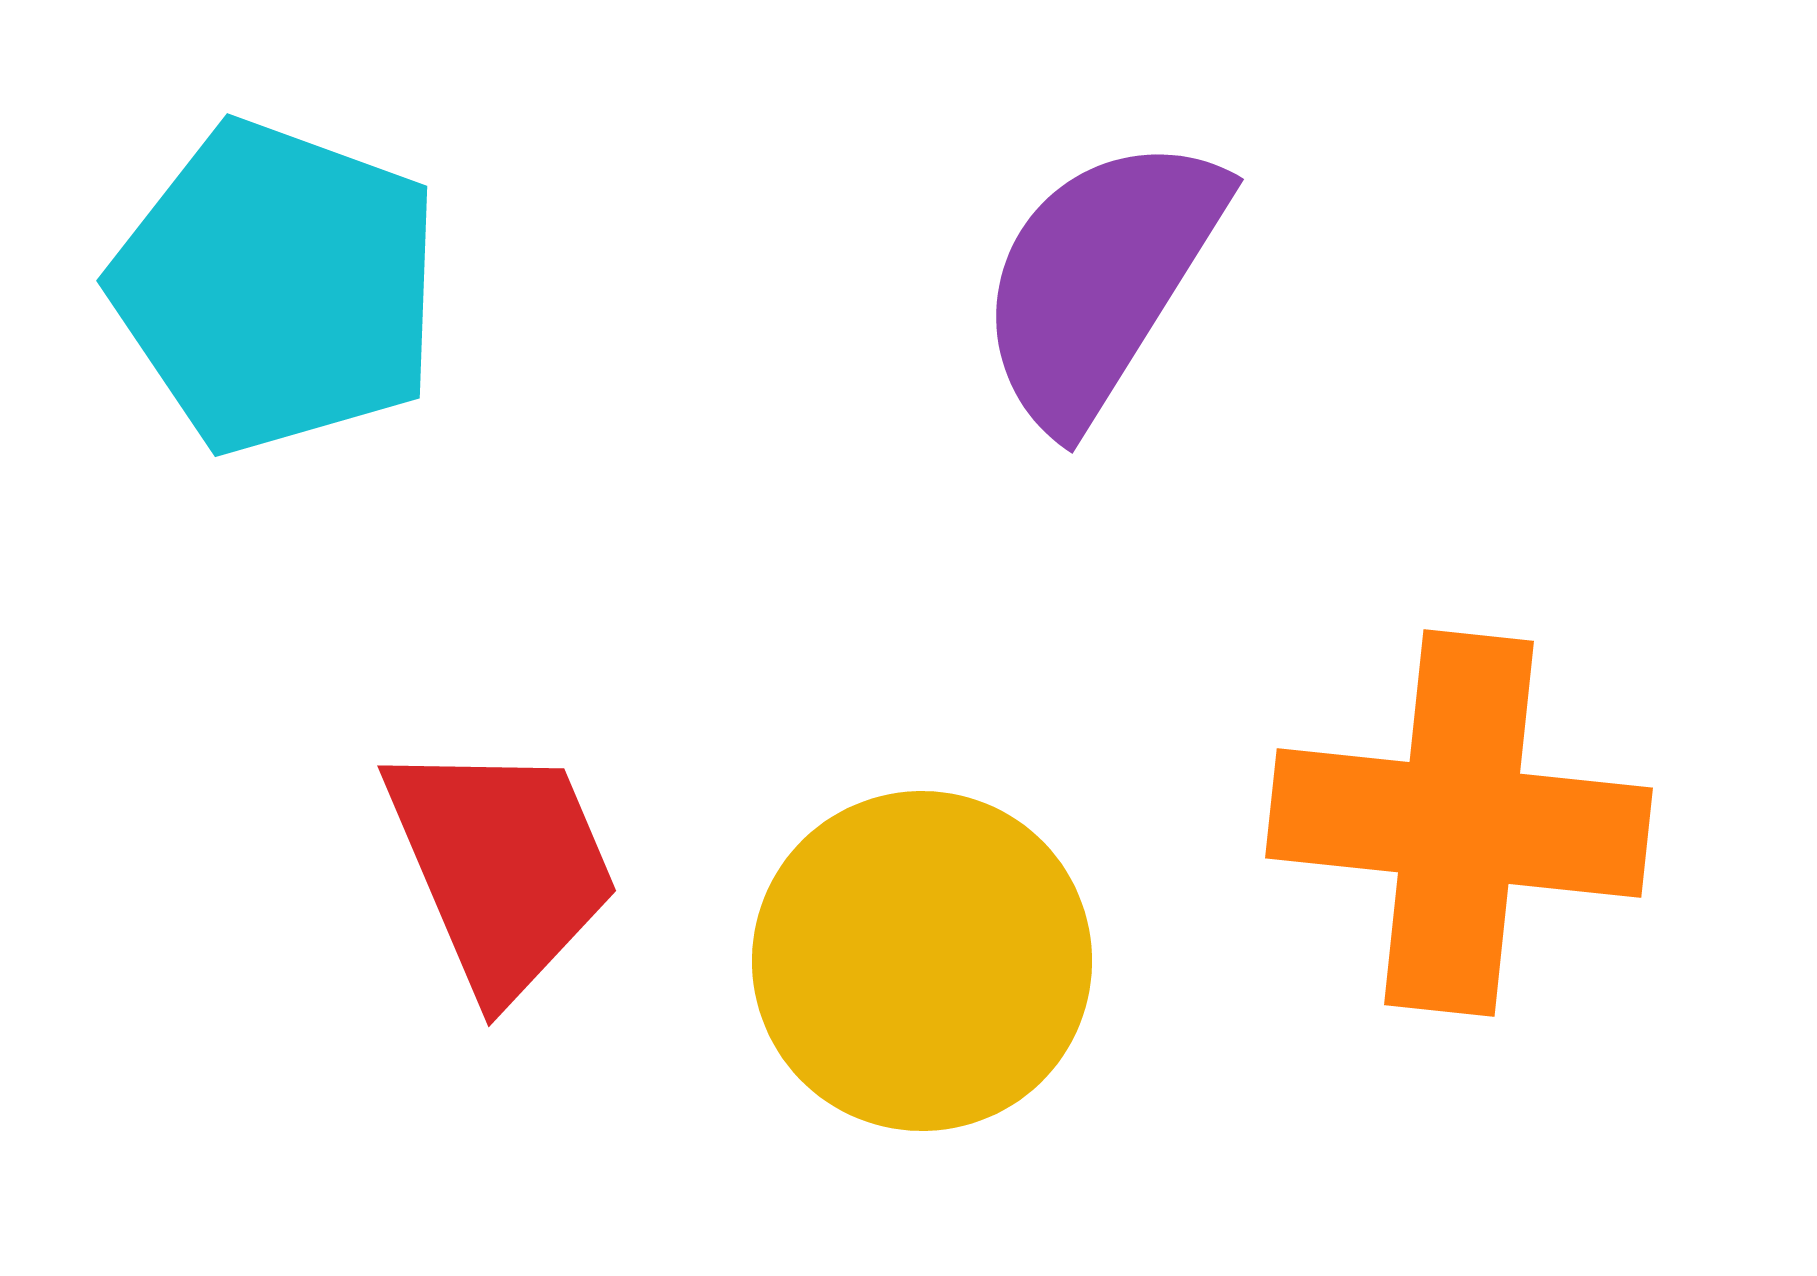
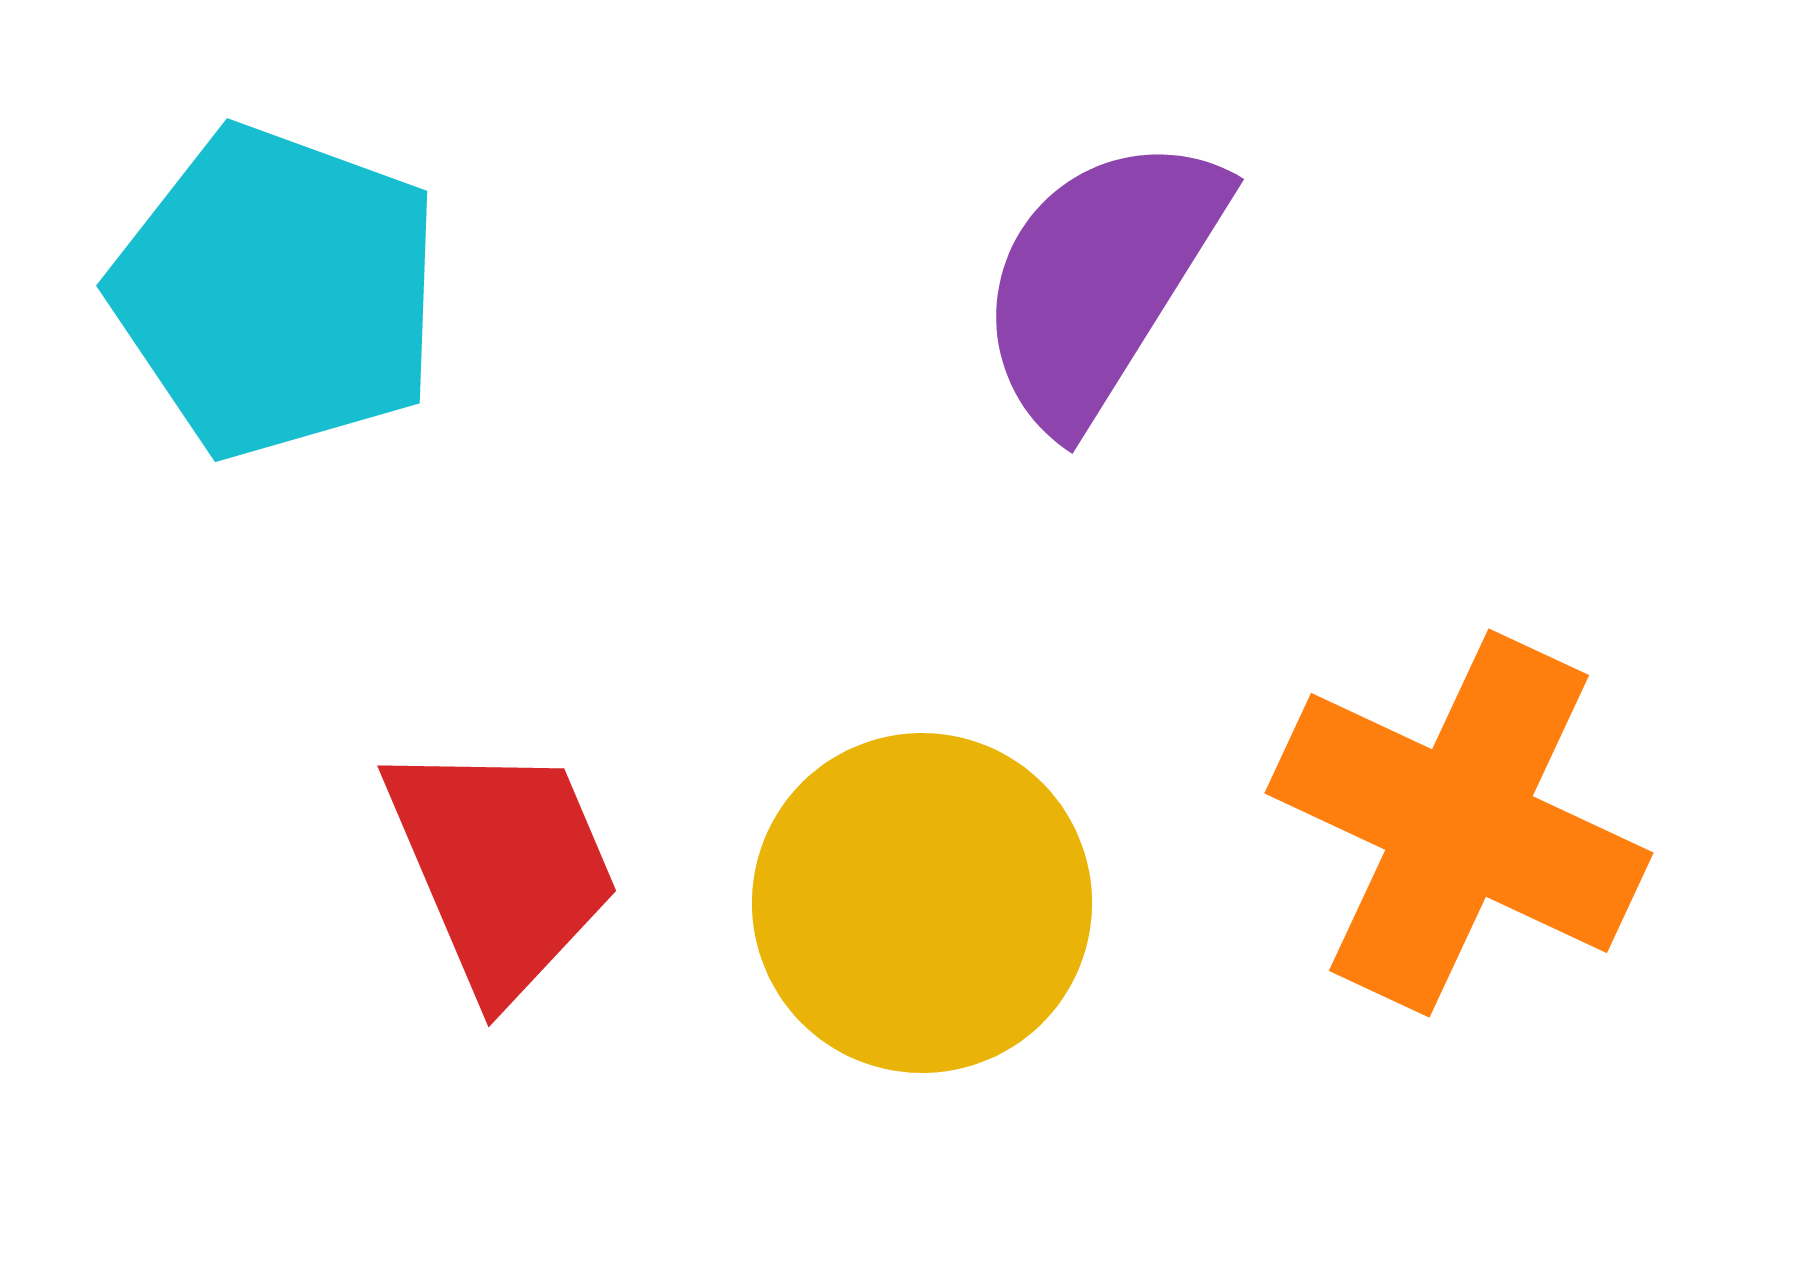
cyan pentagon: moved 5 px down
orange cross: rotated 19 degrees clockwise
yellow circle: moved 58 px up
